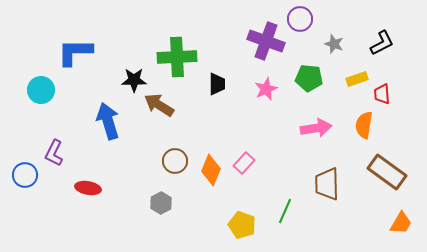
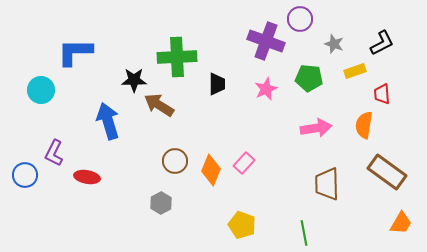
yellow rectangle: moved 2 px left, 8 px up
red ellipse: moved 1 px left, 11 px up
green line: moved 19 px right, 22 px down; rotated 35 degrees counterclockwise
